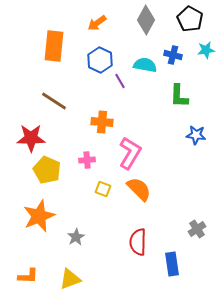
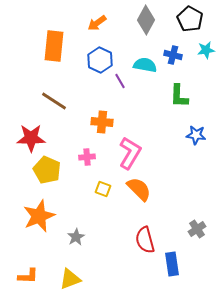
pink cross: moved 3 px up
red semicircle: moved 7 px right, 2 px up; rotated 16 degrees counterclockwise
